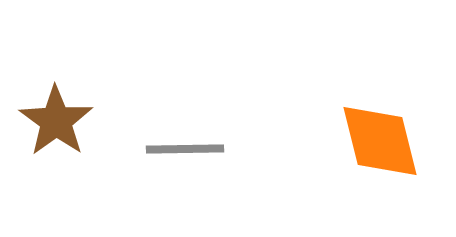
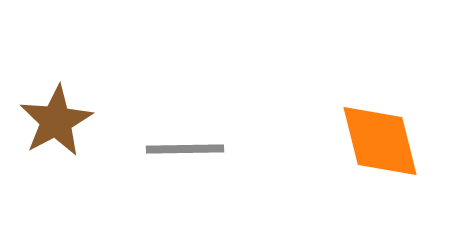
brown star: rotated 8 degrees clockwise
